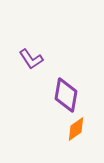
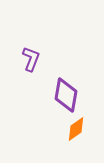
purple L-shape: rotated 125 degrees counterclockwise
